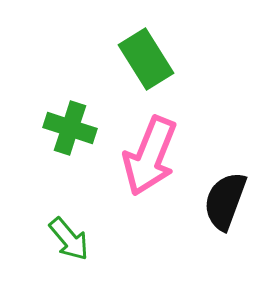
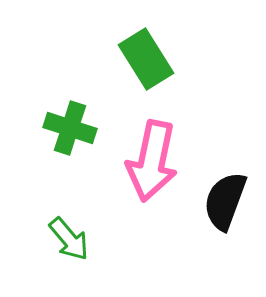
pink arrow: moved 2 px right, 5 px down; rotated 10 degrees counterclockwise
